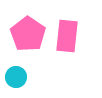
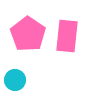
cyan circle: moved 1 px left, 3 px down
